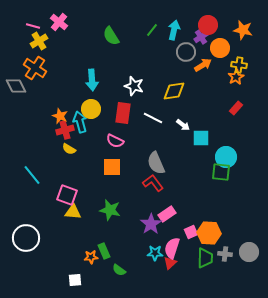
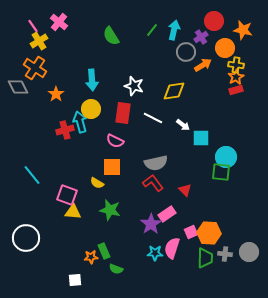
red circle at (208, 25): moved 6 px right, 4 px up
pink line at (33, 26): rotated 40 degrees clockwise
orange circle at (220, 48): moved 5 px right
yellow cross at (239, 65): moved 3 px left
gray diamond at (16, 86): moved 2 px right, 1 px down
red rectangle at (236, 108): moved 18 px up; rotated 32 degrees clockwise
orange star at (60, 116): moved 4 px left, 22 px up; rotated 14 degrees clockwise
yellow semicircle at (69, 149): moved 28 px right, 34 px down
gray semicircle at (156, 163): rotated 80 degrees counterclockwise
red triangle at (170, 263): moved 15 px right, 73 px up; rotated 32 degrees counterclockwise
green semicircle at (119, 270): moved 3 px left, 1 px up; rotated 16 degrees counterclockwise
